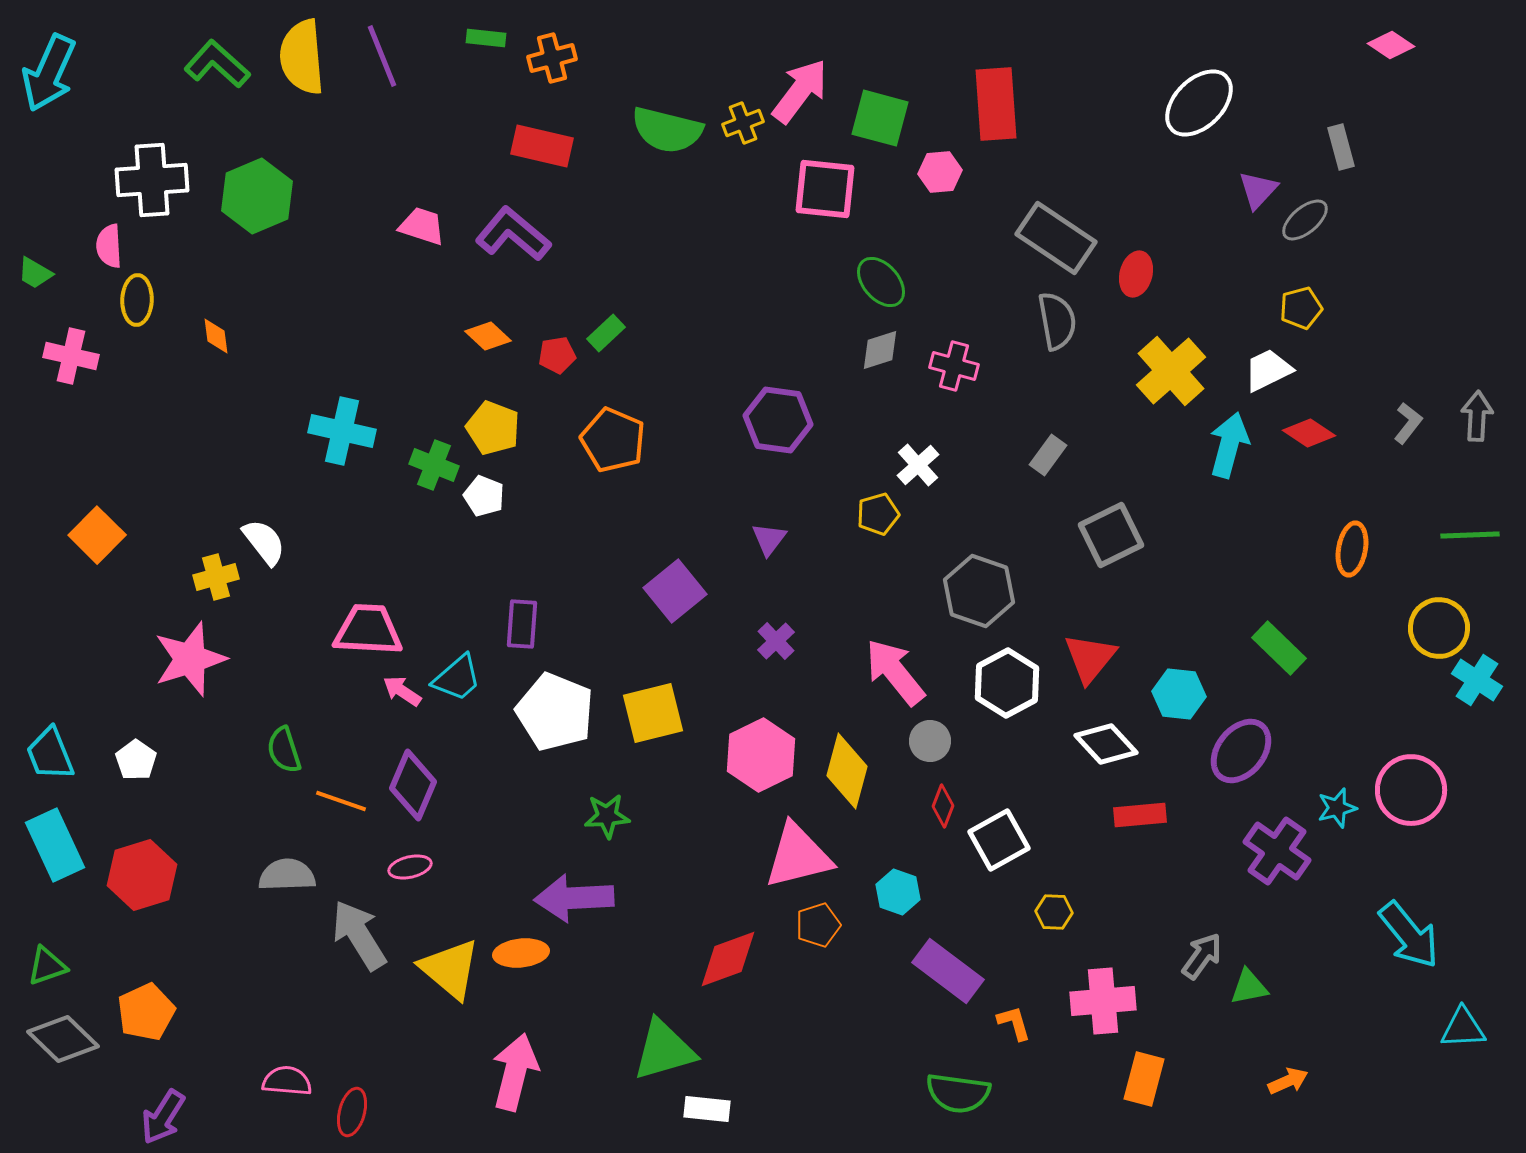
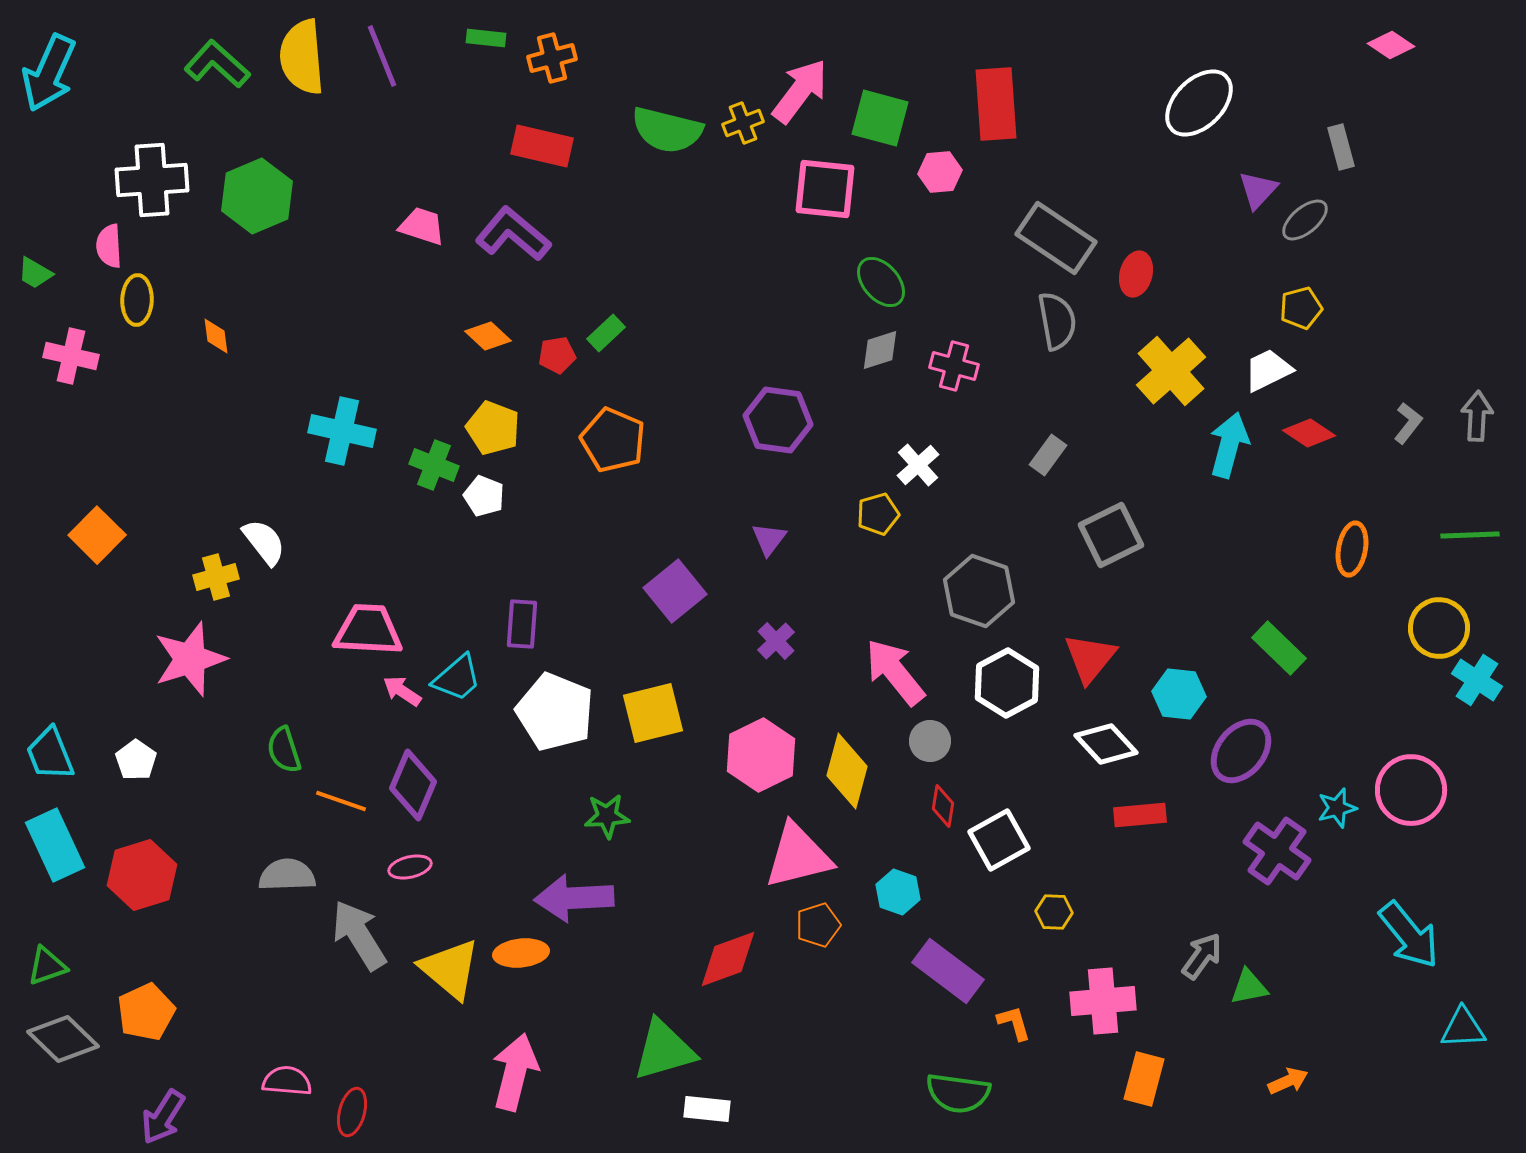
red diamond at (943, 806): rotated 12 degrees counterclockwise
